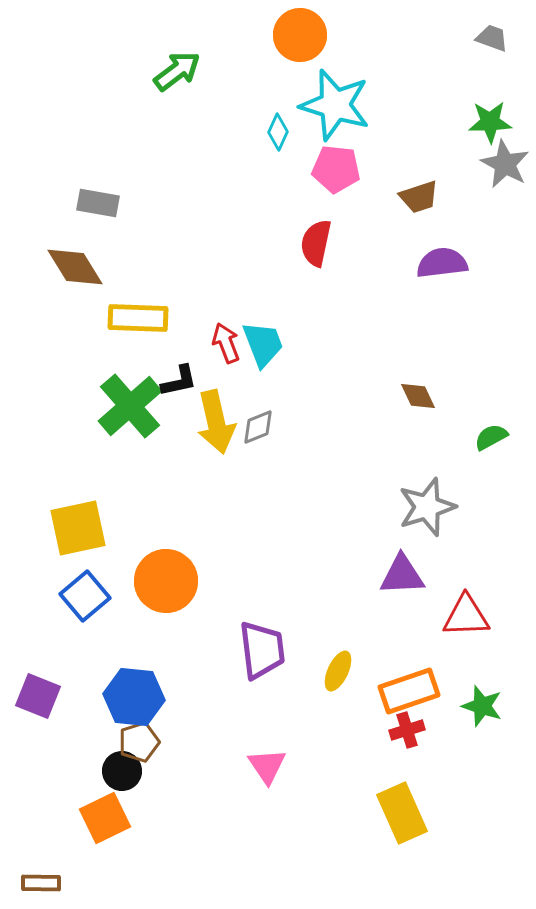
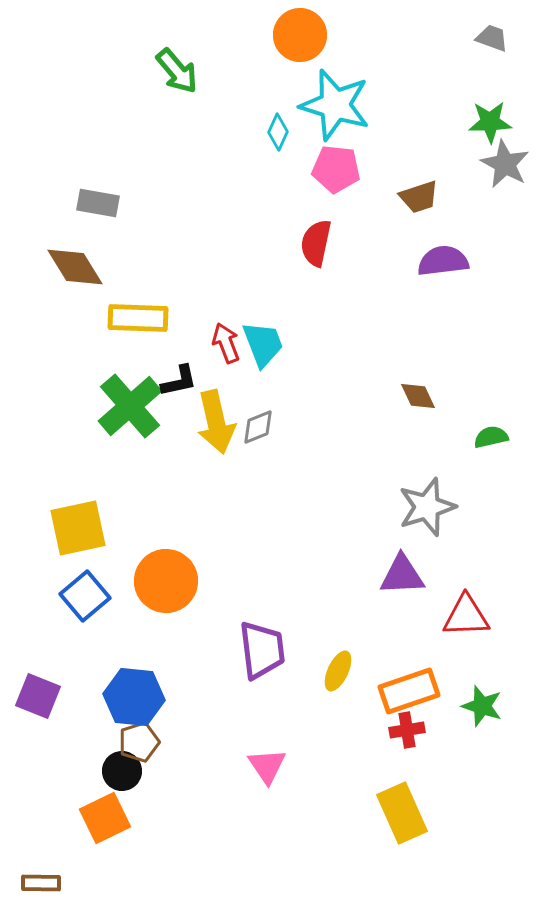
green arrow at (177, 71): rotated 87 degrees clockwise
purple semicircle at (442, 263): moved 1 px right, 2 px up
green semicircle at (491, 437): rotated 16 degrees clockwise
red cross at (407, 730): rotated 8 degrees clockwise
